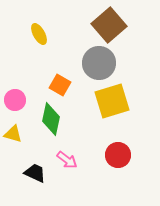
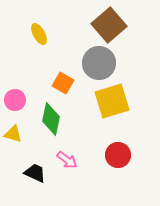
orange square: moved 3 px right, 2 px up
